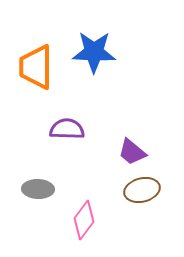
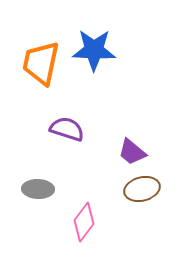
blue star: moved 2 px up
orange trapezoid: moved 5 px right, 4 px up; rotated 12 degrees clockwise
purple semicircle: rotated 16 degrees clockwise
brown ellipse: moved 1 px up
pink diamond: moved 2 px down
